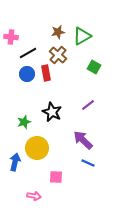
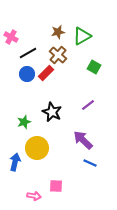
pink cross: rotated 24 degrees clockwise
red rectangle: rotated 56 degrees clockwise
blue line: moved 2 px right
pink square: moved 9 px down
